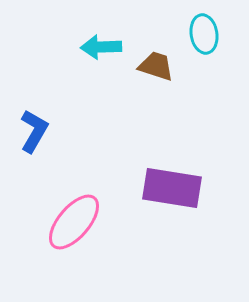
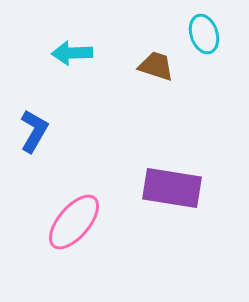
cyan ellipse: rotated 9 degrees counterclockwise
cyan arrow: moved 29 px left, 6 px down
